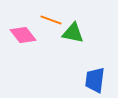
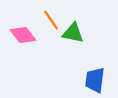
orange line: rotated 35 degrees clockwise
